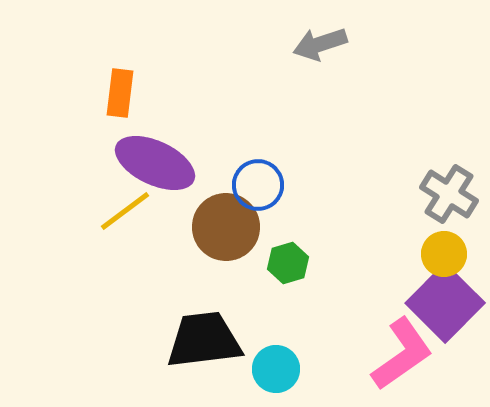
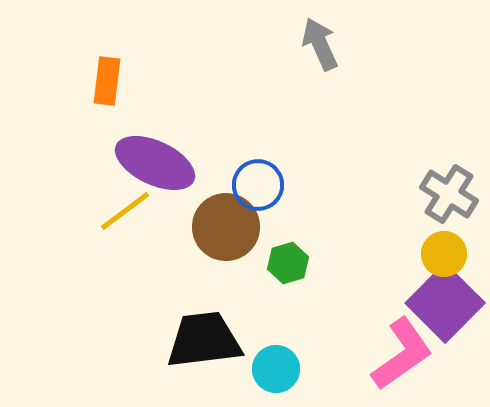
gray arrow: rotated 84 degrees clockwise
orange rectangle: moved 13 px left, 12 px up
